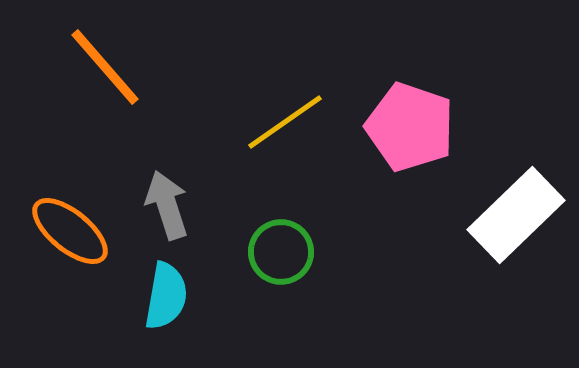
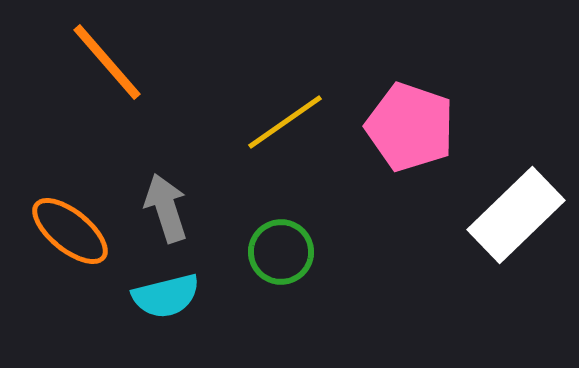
orange line: moved 2 px right, 5 px up
gray arrow: moved 1 px left, 3 px down
cyan semicircle: rotated 66 degrees clockwise
